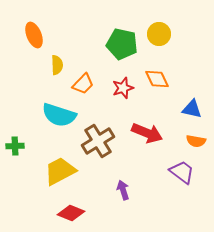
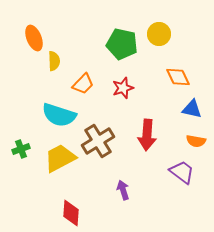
orange ellipse: moved 3 px down
yellow semicircle: moved 3 px left, 4 px up
orange diamond: moved 21 px right, 2 px up
red arrow: moved 2 px down; rotated 72 degrees clockwise
green cross: moved 6 px right, 3 px down; rotated 18 degrees counterclockwise
yellow trapezoid: moved 13 px up
red diamond: rotated 72 degrees clockwise
